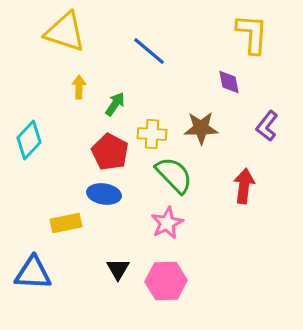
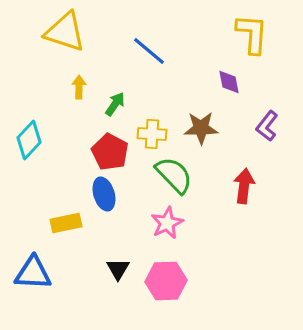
blue ellipse: rotated 64 degrees clockwise
